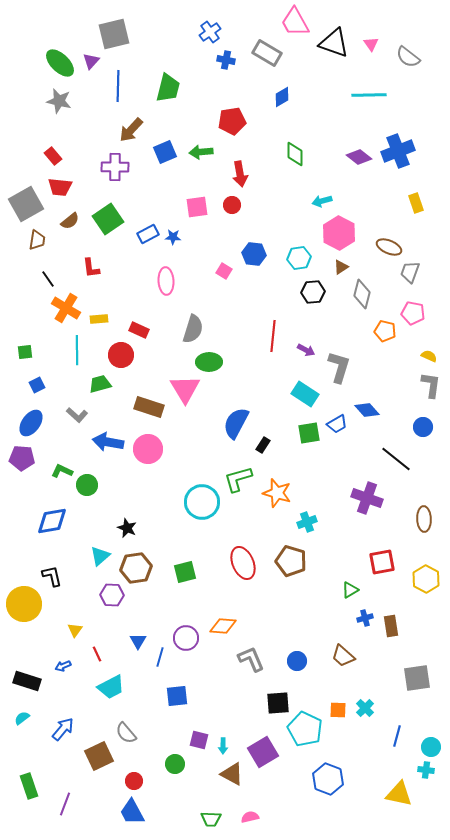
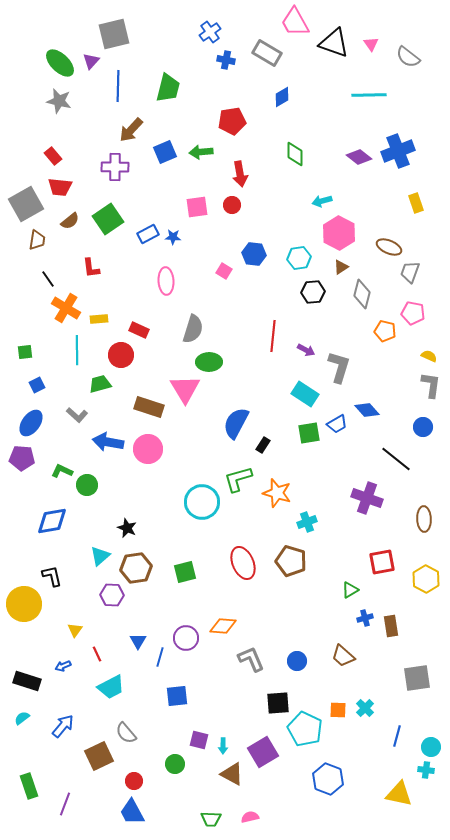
blue arrow at (63, 729): moved 3 px up
